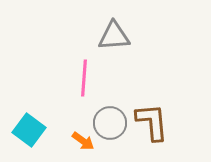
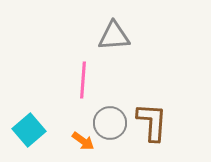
pink line: moved 1 px left, 2 px down
brown L-shape: rotated 9 degrees clockwise
cyan square: rotated 12 degrees clockwise
